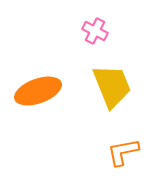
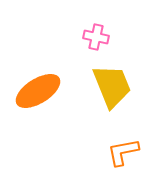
pink cross: moved 1 px right, 6 px down; rotated 15 degrees counterclockwise
orange ellipse: rotated 12 degrees counterclockwise
